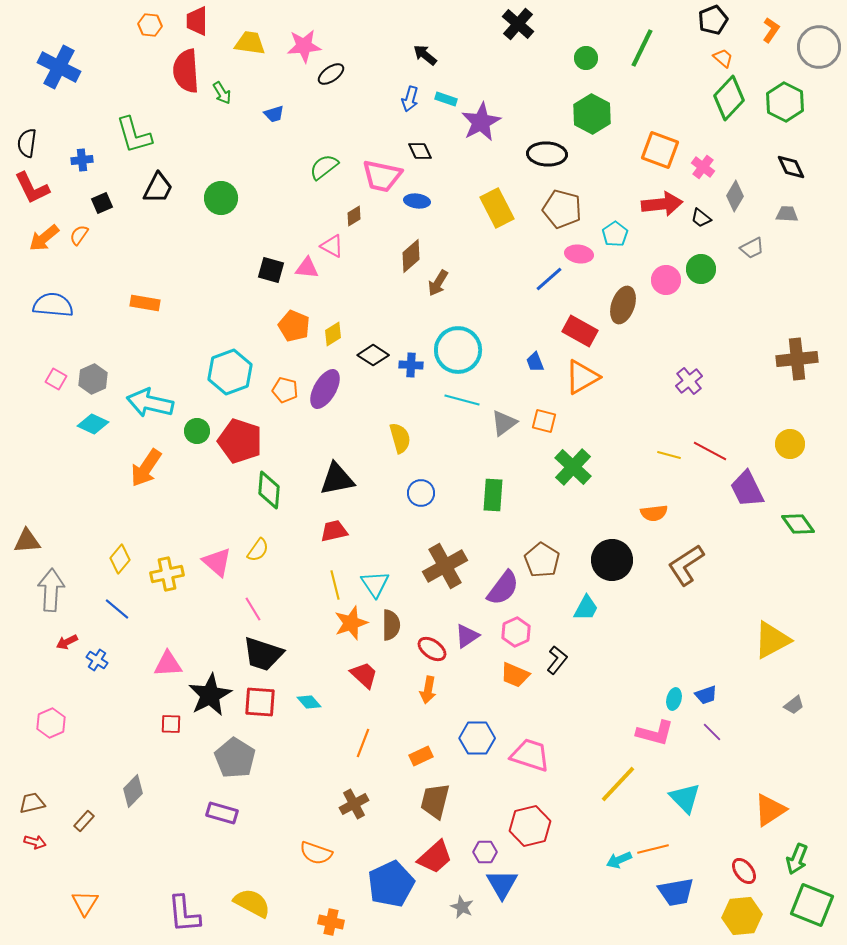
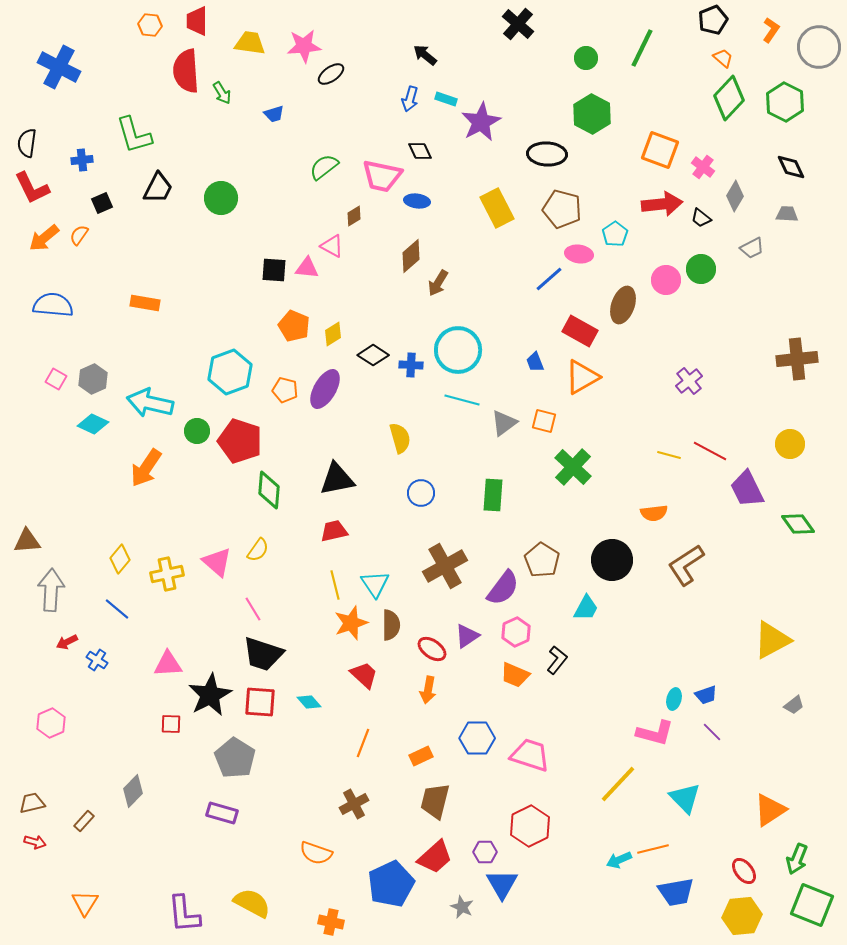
black square at (271, 270): moved 3 px right; rotated 12 degrees counterclockwise
red hexagon at (530, 826): rotated 12 degrees counterclockwise
